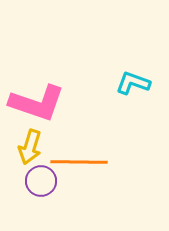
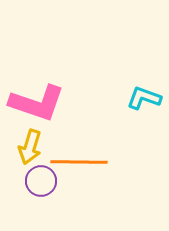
cyan L-shape: moved 11 px right, 15 px down
